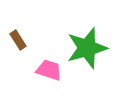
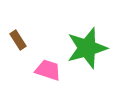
pink trapezoid: moved 1 px left
